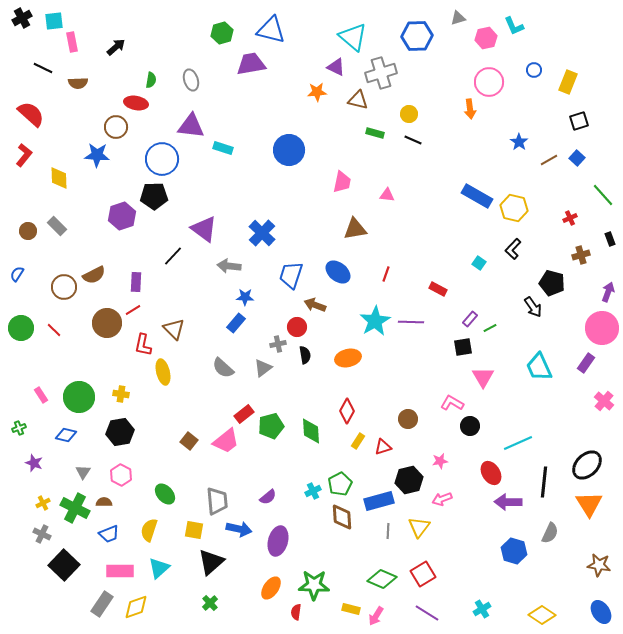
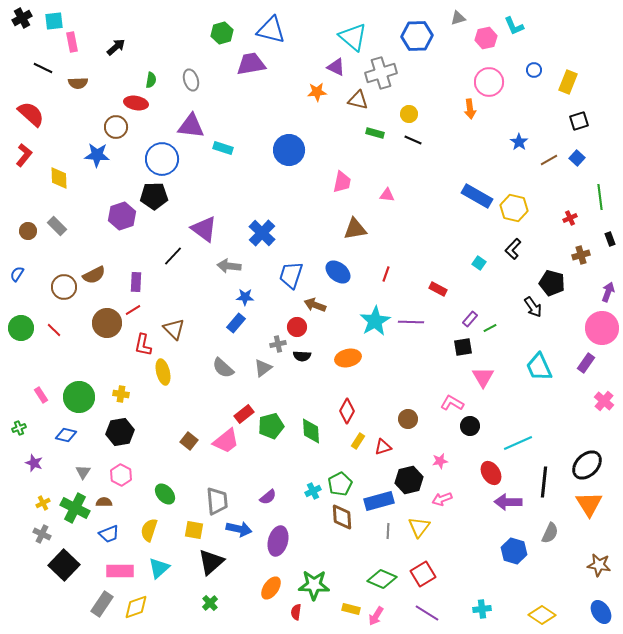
green line at (603, 195): moved 3 px left, 2 px down; rotated 35 degrees clockwise
black semicircle at (305, 355): moved 3 px left, 1 px down; rotated 102 degrees clockwise
cyan cross at (482, 609): rotated 24 degrees clockwise
